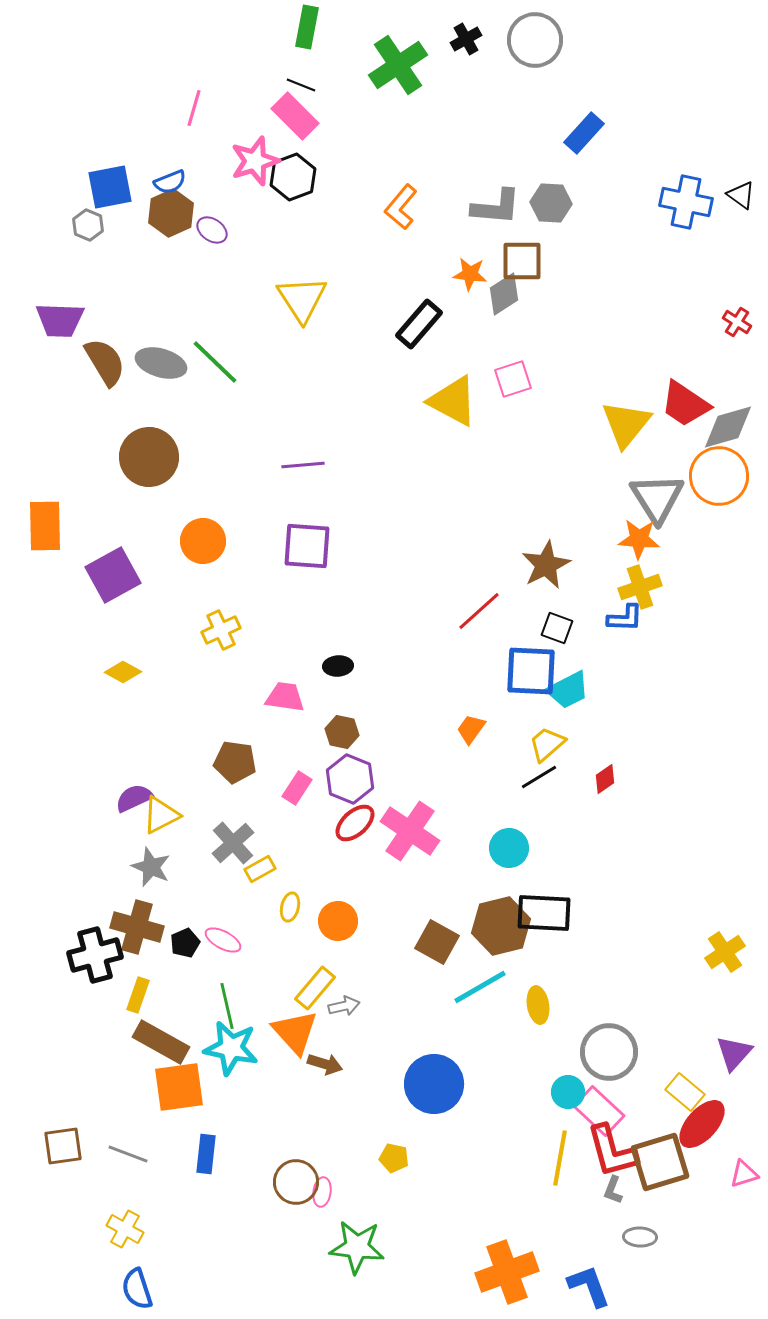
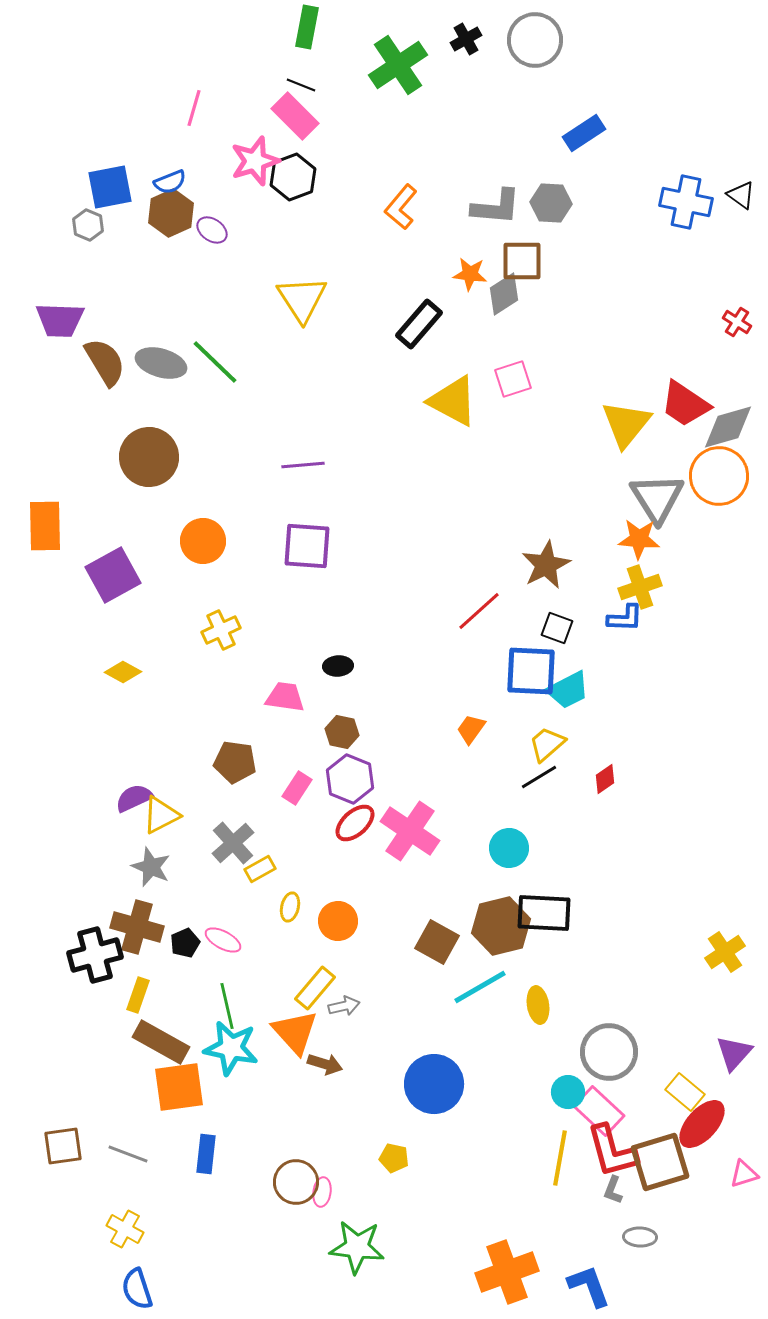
blue rectangle at (584, 133): rotated 15 degrees clockwise
